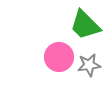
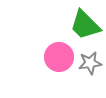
gray star: moved 1 px right, 2 px up
